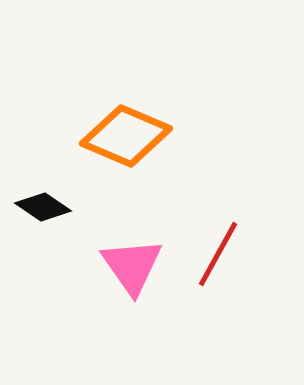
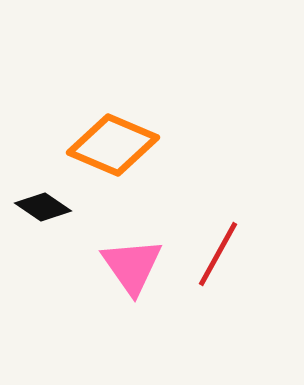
orange diamond: moved 13 px left, 9 px down
